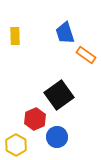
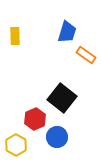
blue trapezoid: moved 2 px right, 1 px up; rotated 145 degrees counterclockwise
black square: moved 3 px right, 3 px down; rotated 16 degrees counterclockwise
